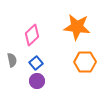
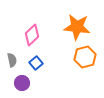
orange hexagon: moved 5 px up; rotated 15 degrees counterclockwise
purple circle: moved 15 px left, 2 px down
